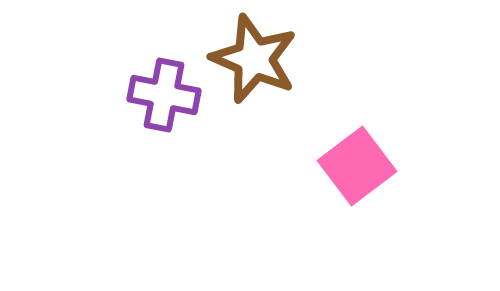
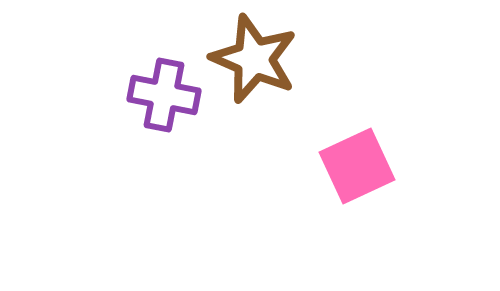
pink square: rotated 12 degrees clockwise
